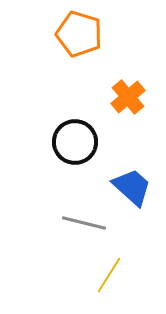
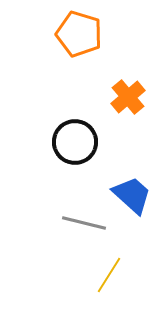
blue trapezoid: moved 8 px down
